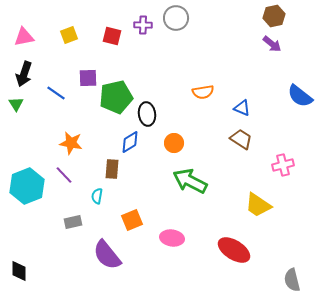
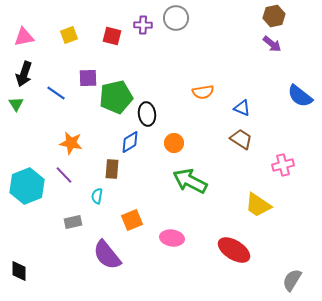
gray semicircle: rotated 45 degrees clockwise
